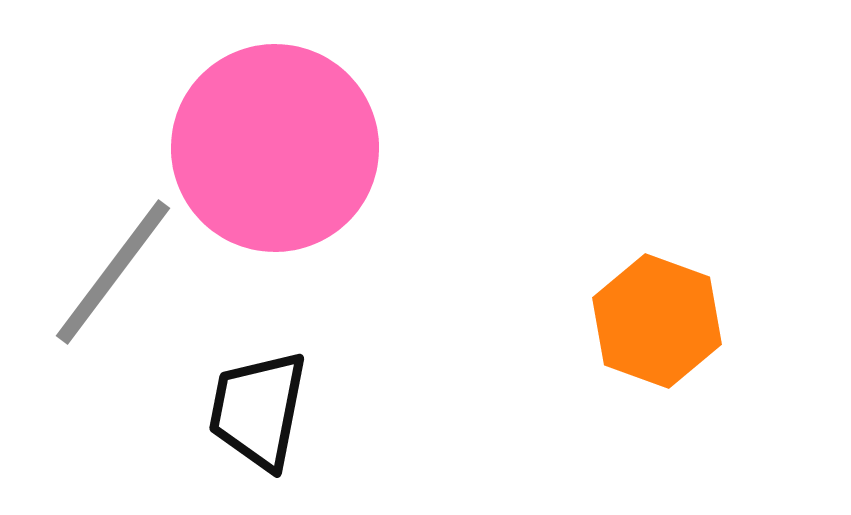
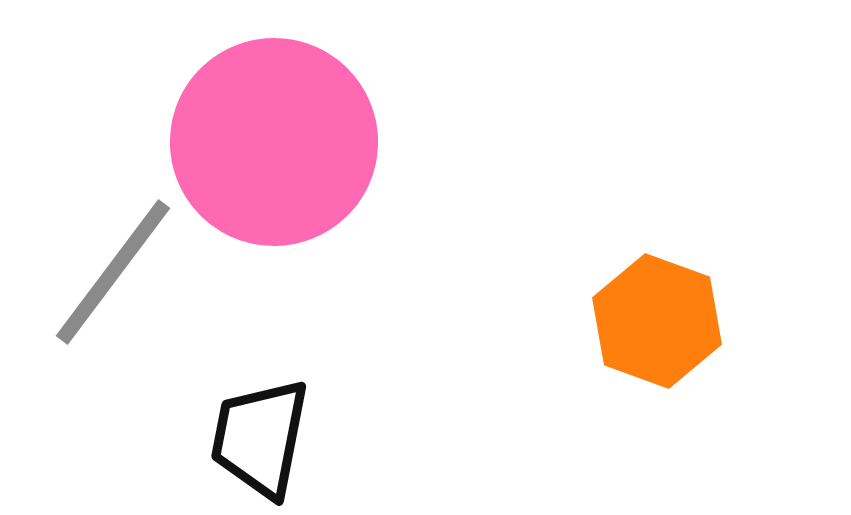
pink circle: moved 1 px left, 6 px up
black trapezoid: moved 2 px right, 28 px down
